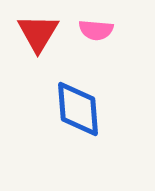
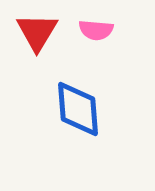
red triangle: moved 1 px left, 1 px up
